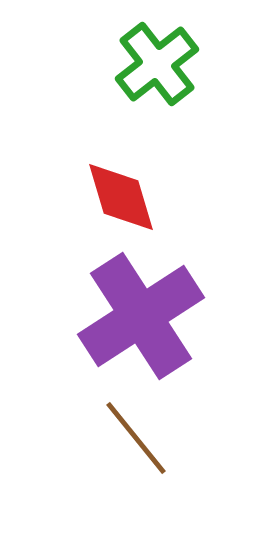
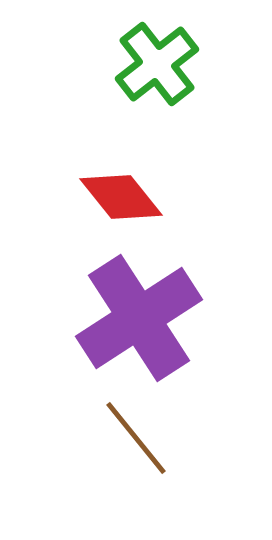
red diamond: rotated 22 degrees counterclockwise
purple cross: moved 2 px left, 2 px down
